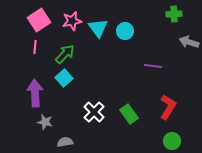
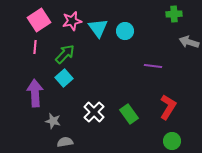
gray star: moved 8 px right, 1 px up
